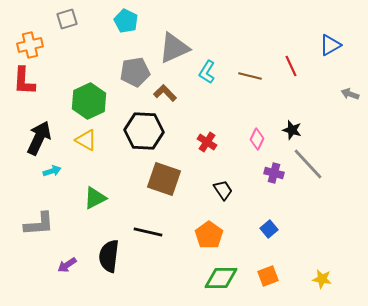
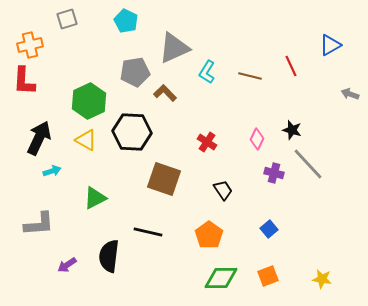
black hexagon: moved 12 px left, 1 px down
